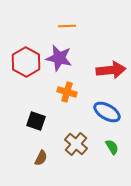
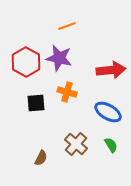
orange line: rotated 18 degrees counterclockwise
blue ellipse: moved 1 px right
black square: moved 18 px up; rotated 24 degrees counterclockwise
green semicircle: moved 1 px left, 2 px up
